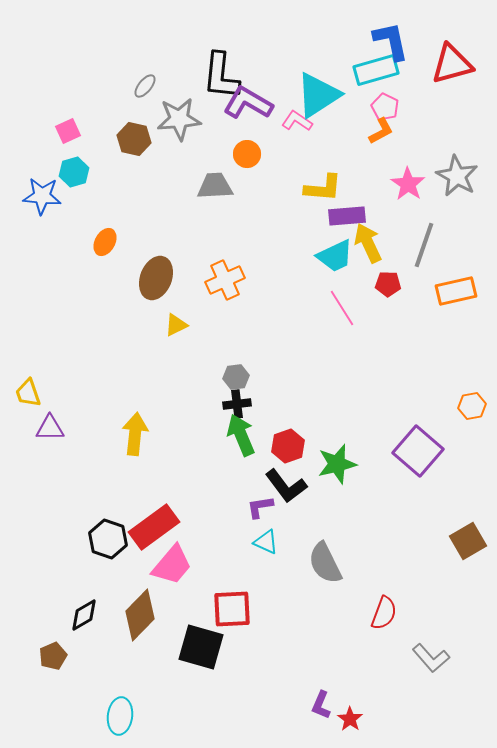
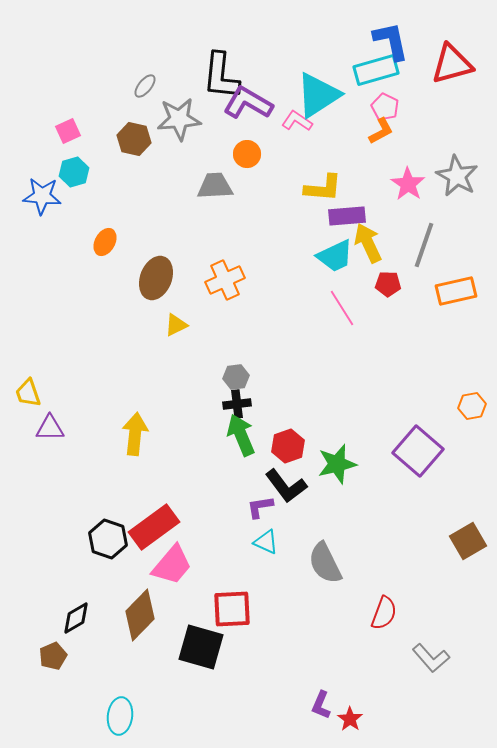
black diamond at (84, 615): moved 8 px left, 3 px down
